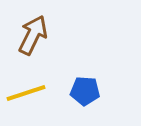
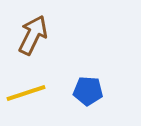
blue pentagon: moved 3 px right
